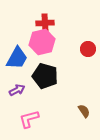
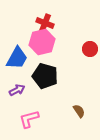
red cross: rotated 24 degrees clockwise
red circle: moved 2 px right
brown semicircle: moved 5 px left
